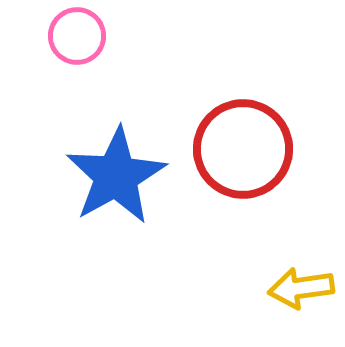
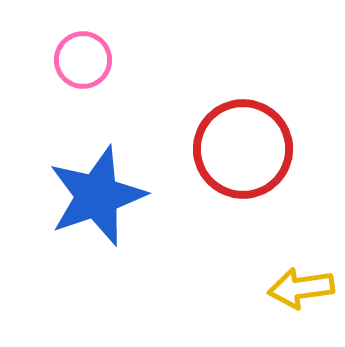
pink circle: moved 6 px right, 24 px down
blue star: moved 19 px left, 20 px down; rotated 10 degrees clockwise
